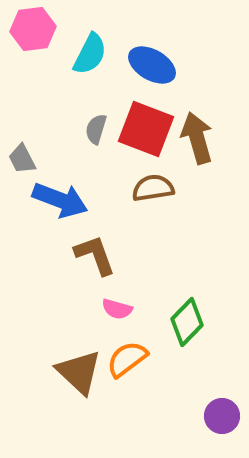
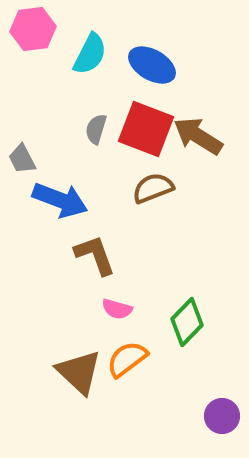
brown arrow: moved 1 px right, 2 px up; rotated 42 degrees counterclockwise
brown semicircle: rotated 12 degrees counterclockwise
